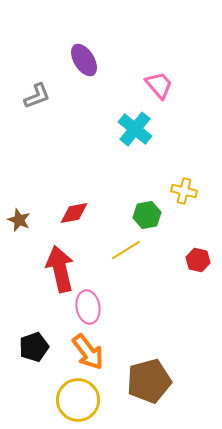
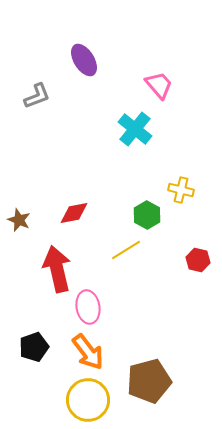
yellow cross: moved 3 px left, 1 px up
green hexagon: rotated 20 degrees counterclockwise
red arrow: moved 3 px left
yellow circle: moved 10 px right
